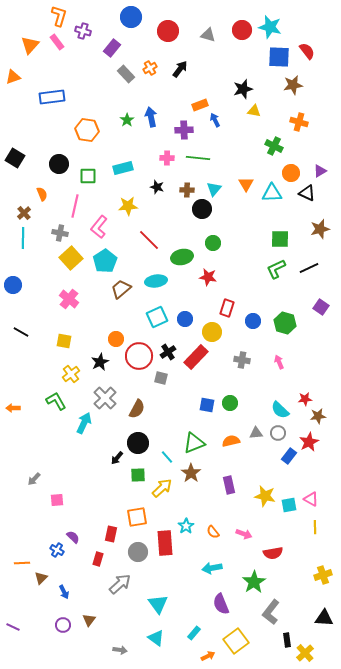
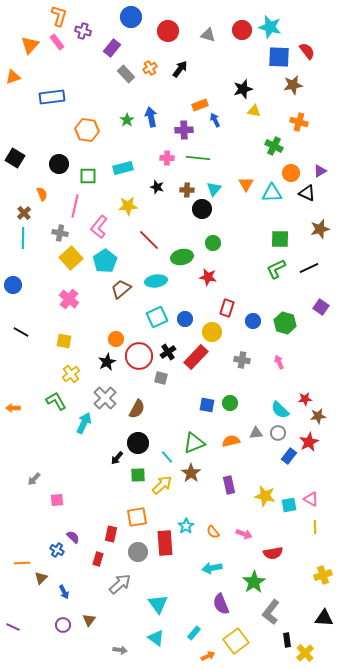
black star at (100, 362): moved 7 px right
yellow arrow at (162, 488): moved 3 px up
